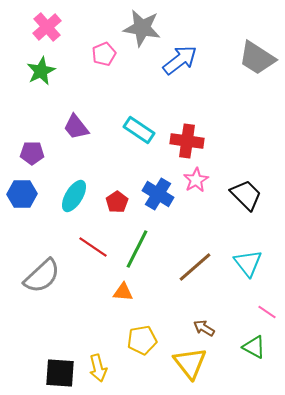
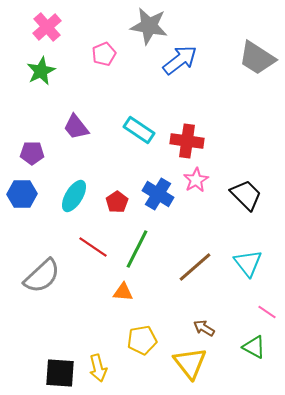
gray star: moved 7 px right, 2 px up
